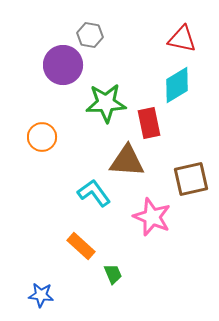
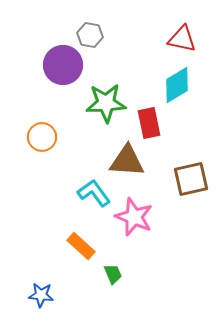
pink star: moved 18 px left
